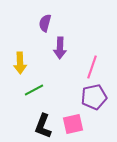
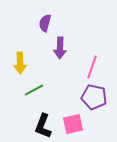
purple pentagon: rotated 25 degrees clockwise
